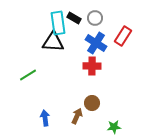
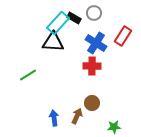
gray circle: moved 1 px left, 5 px up
cyan rectangle: rotated 50 degrees clockwise
blue arrow: moved 9 px right
